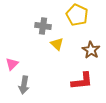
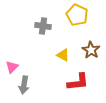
yellow triangle: moved 6 px right, 11 px down; rotated 16 degrees counterclockwise
pink triangle: moved 3 px down
red L-shape: moved 4 px left, 1 px down
